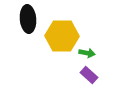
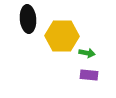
purple rectangle: rotated 36 degrees counterclockwise
